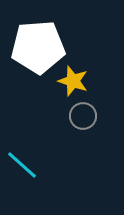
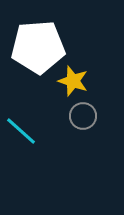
cyan line: moved 1 px left, 34 px up
